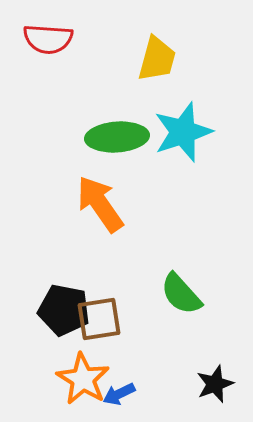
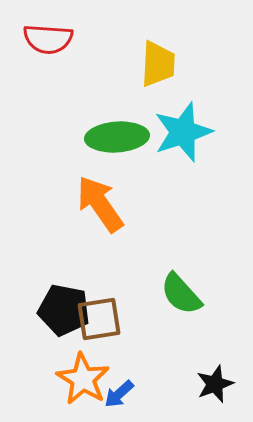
yellow trapezoid: moved 1 px right, 5 px down; rotated 12 degrees counterclockwise
blue arrow: rotated 16 degrees counterclockwise
